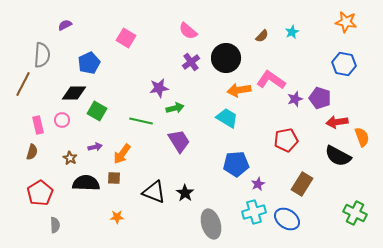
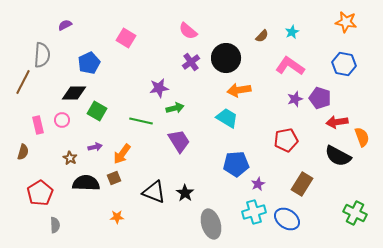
pink L-shape at (271, 80): moved 19 px right, 14 px up
brown line at (23, 84): moved 2 px up
brown semicircle at (32, 152): moved 9 px left
brown square at (114, 178): rotated 24 degrees counterclockwise
